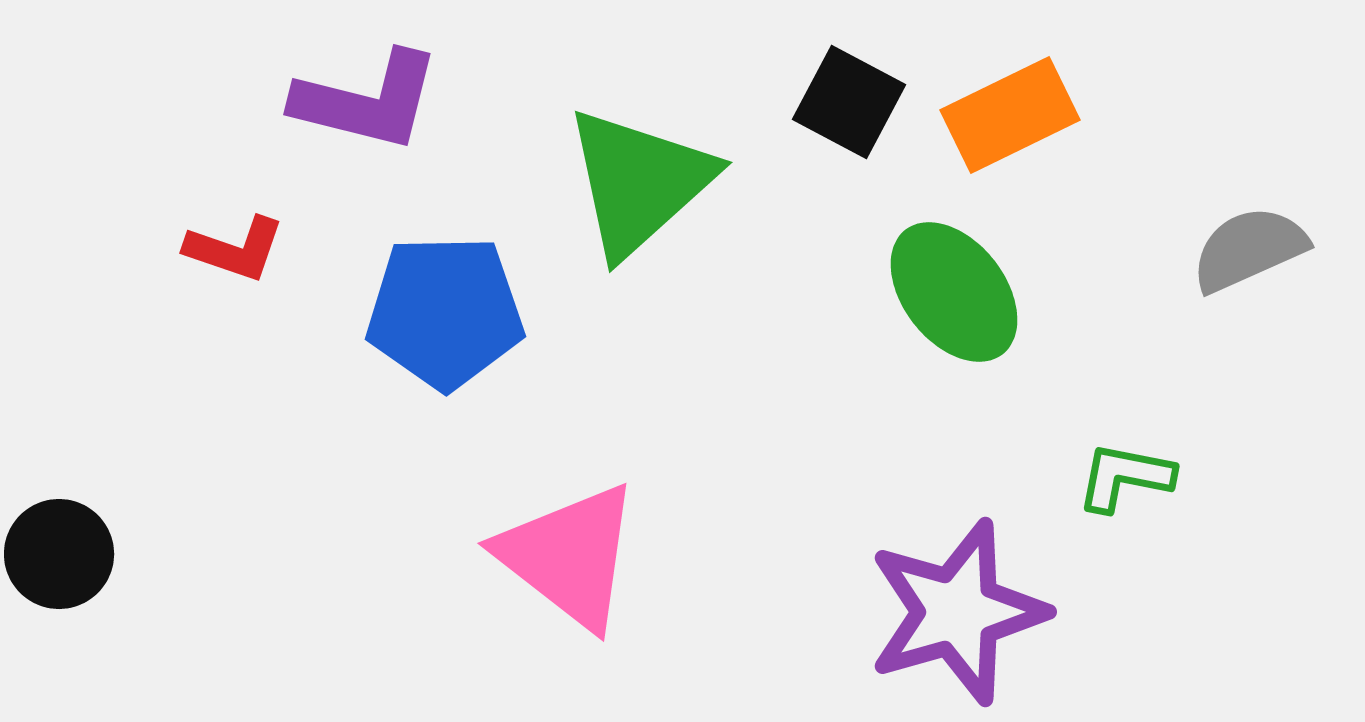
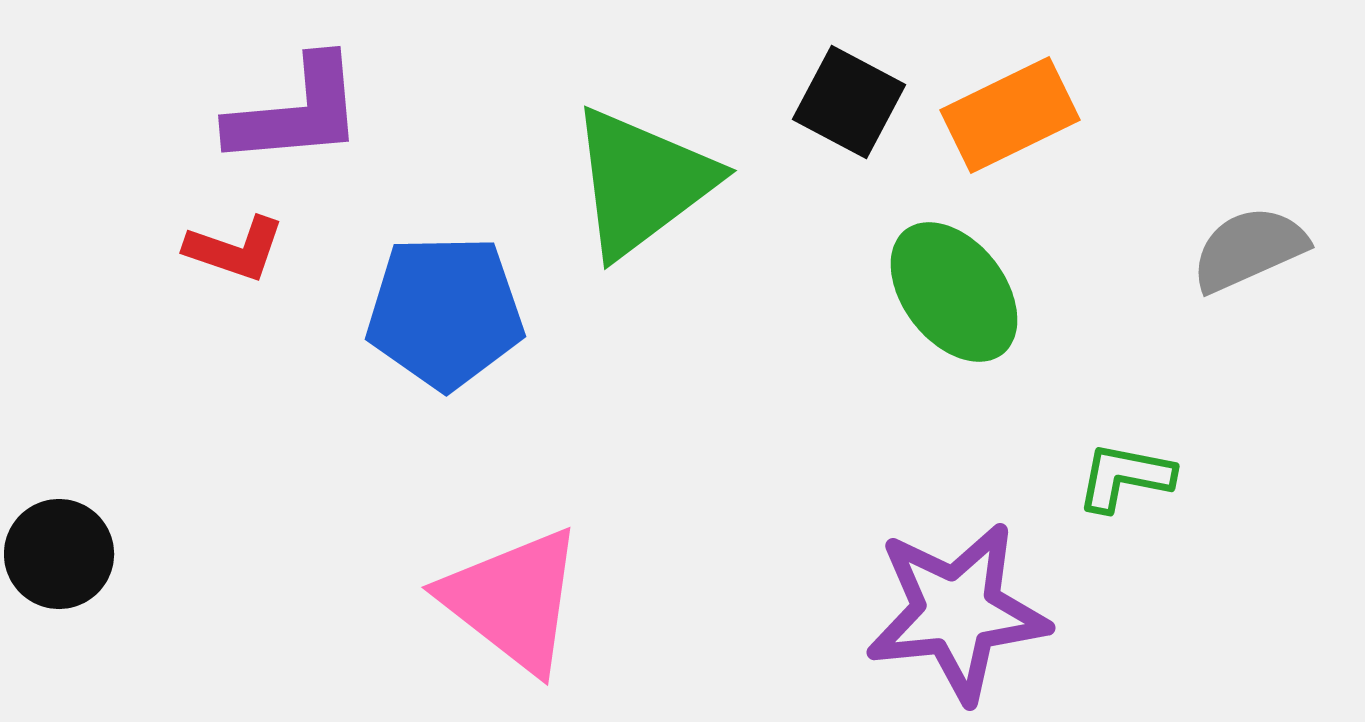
purple L-shape: moved 71 px left, 11 px down; rotated 19 degrees counterclockwise
green triangle: moved 3 px right; rotated 5 degrees clockwise
pink triangle: moved 56 px left, 44 px down
purple star: rotated 10 degrees clockwise
